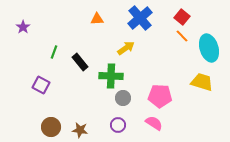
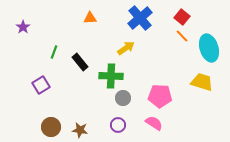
orange triangle: moved 7 px left, 1 px up
purple square: rotated 30 degrees clockwise
